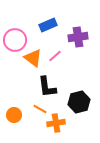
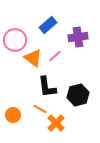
blue rectangle: rotated 18 degrees counterclockwise
black hexagon: moved 1 px left, 7 px up
orange circle: moved 1 px left
orange cross: rotated 36 degrees counterclockwise
